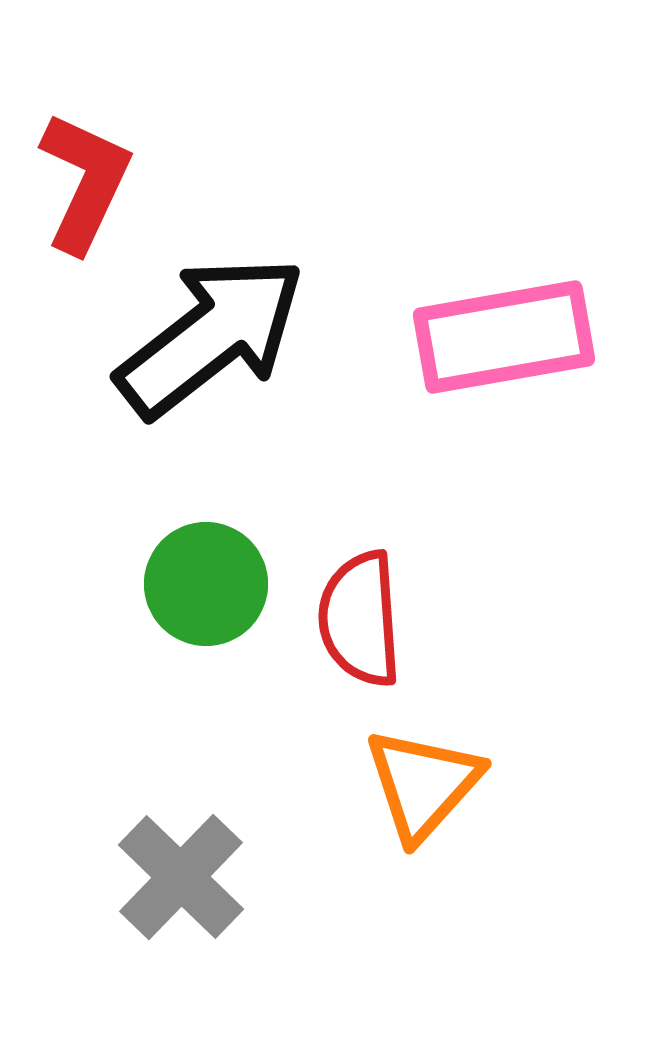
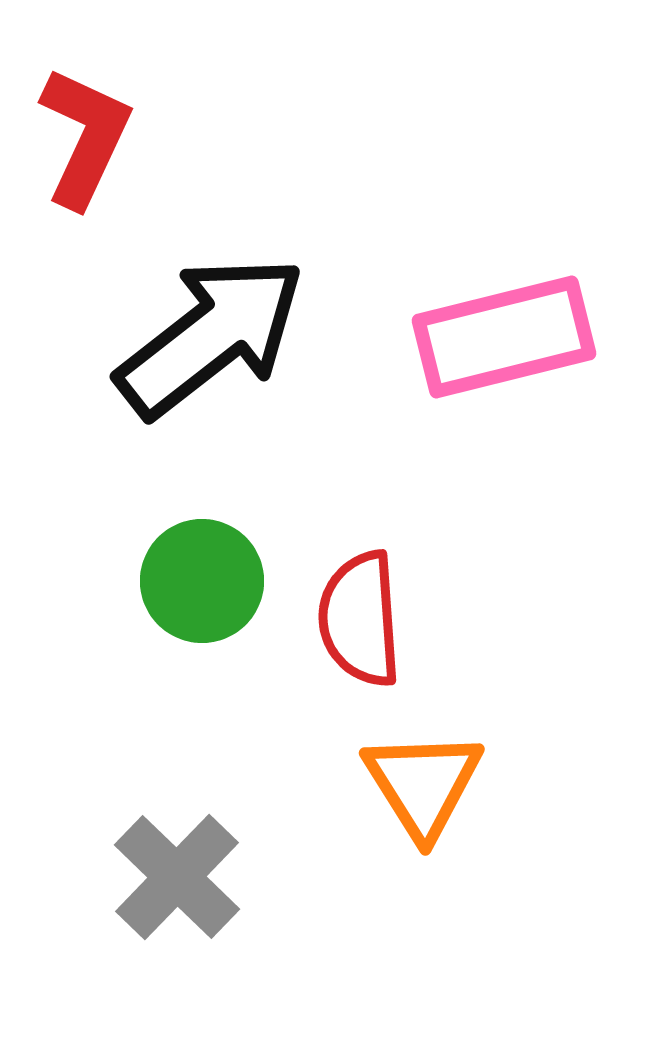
red L-shape: moved 45 px up
pink rectangle: rotated 4 degrees counterclockwise
green circle: moved 4 px left, 3 px up
orange triangle: rotated 14 degrees counterclockwise
gray cross: moved 4 px left
